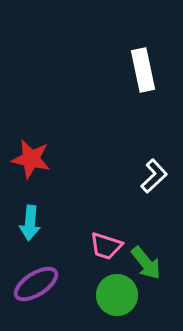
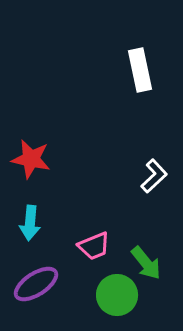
white rectangle: moved 3 px left
pink trapezoid: moved 12 px left; rotated 40 degrees counterclockwise
